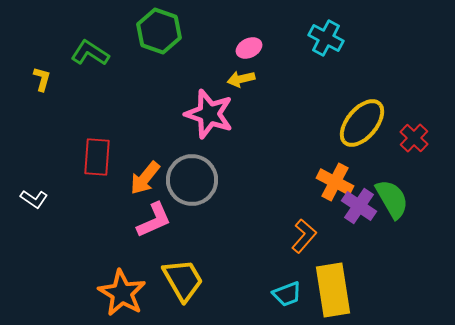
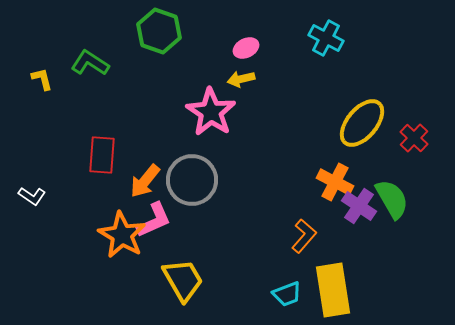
pink ellipse: moved 3 px left
green L-shape: moved 10 px down
yellow L-shape: rotated 30 degrees counterclockwise
pink star: moved 2 px right, 2 px up; rotated 15 degrees clockwise
red rectangle: moved 5 px right, 2 px up
orange arrow: moved 3 px down
white L-shape: moved 2 px left, 3 px up
orange star: moved 58 px up
